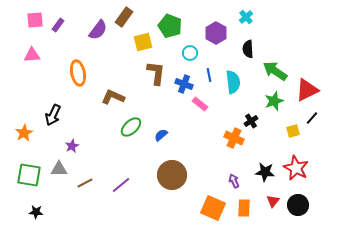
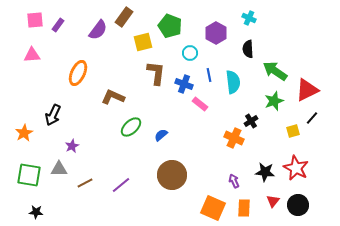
cyan cross at (246, 17): moved 3 px right, 1 px down; rotated 24 degrees counterclockwise
orange ellipse at (78, 73): rotated 35 degrees clockwise
